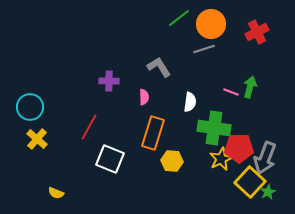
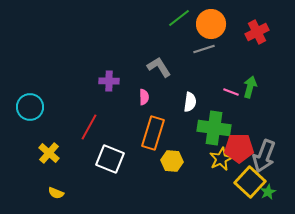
yellow cross: moved 12 px right, 14 px down
gray arrow: moved 1 px left, 2 px up
